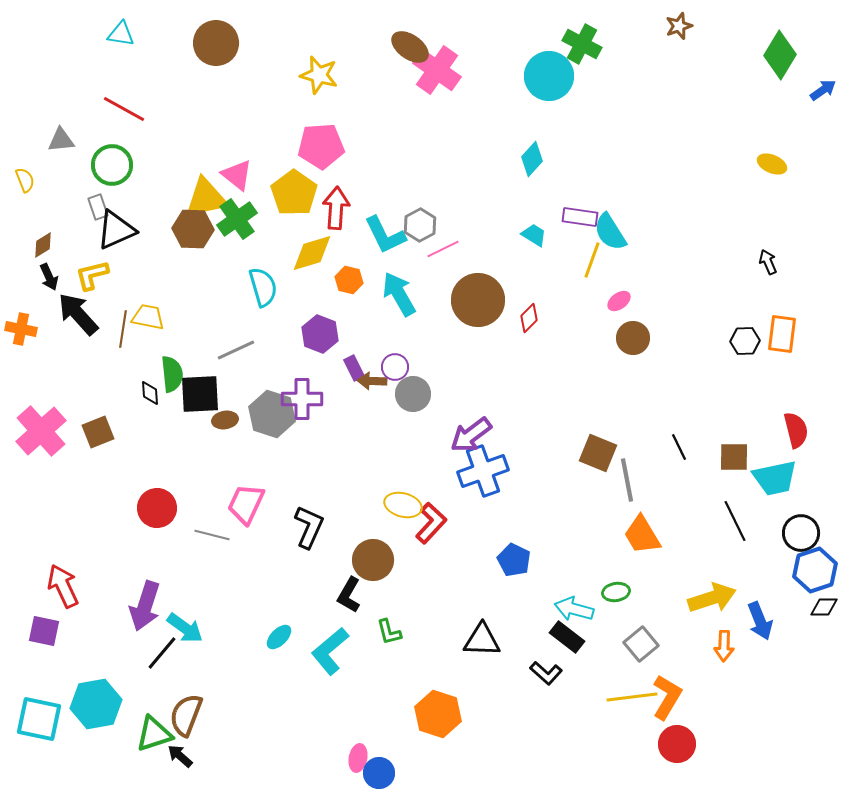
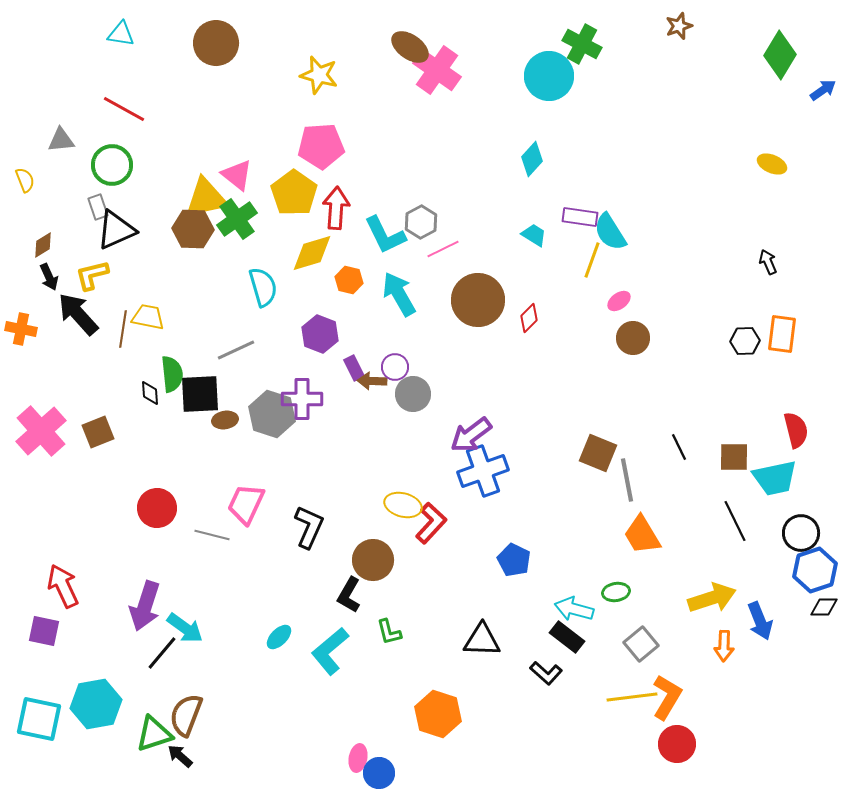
gray hexagon at (420, 225): moved 1 px right, 3 px up
